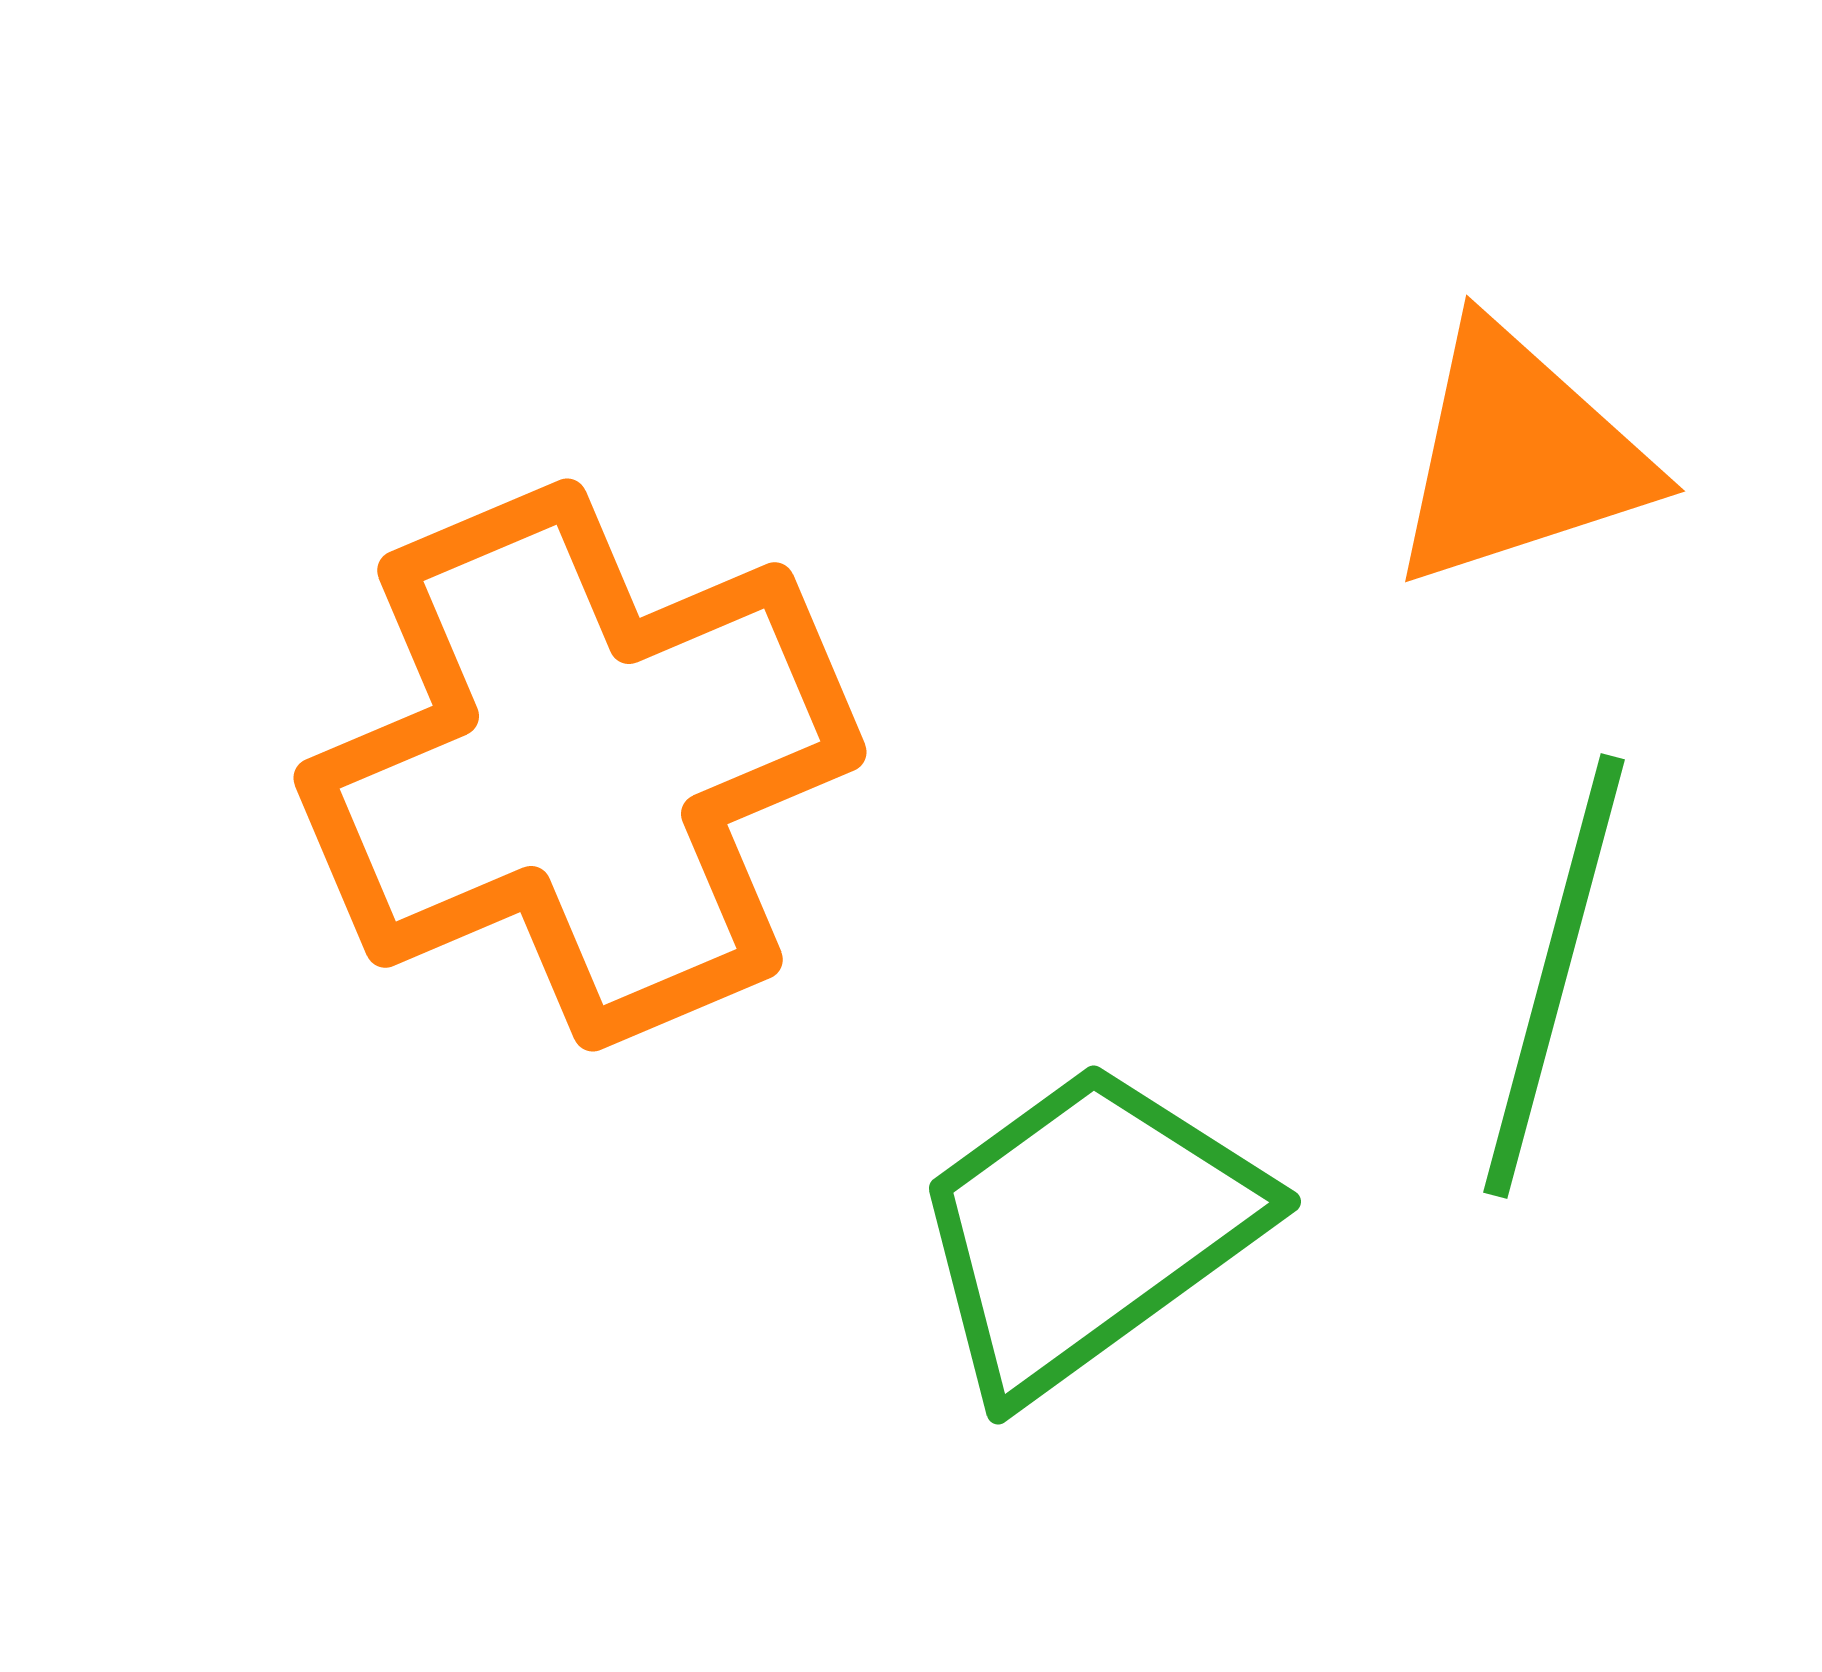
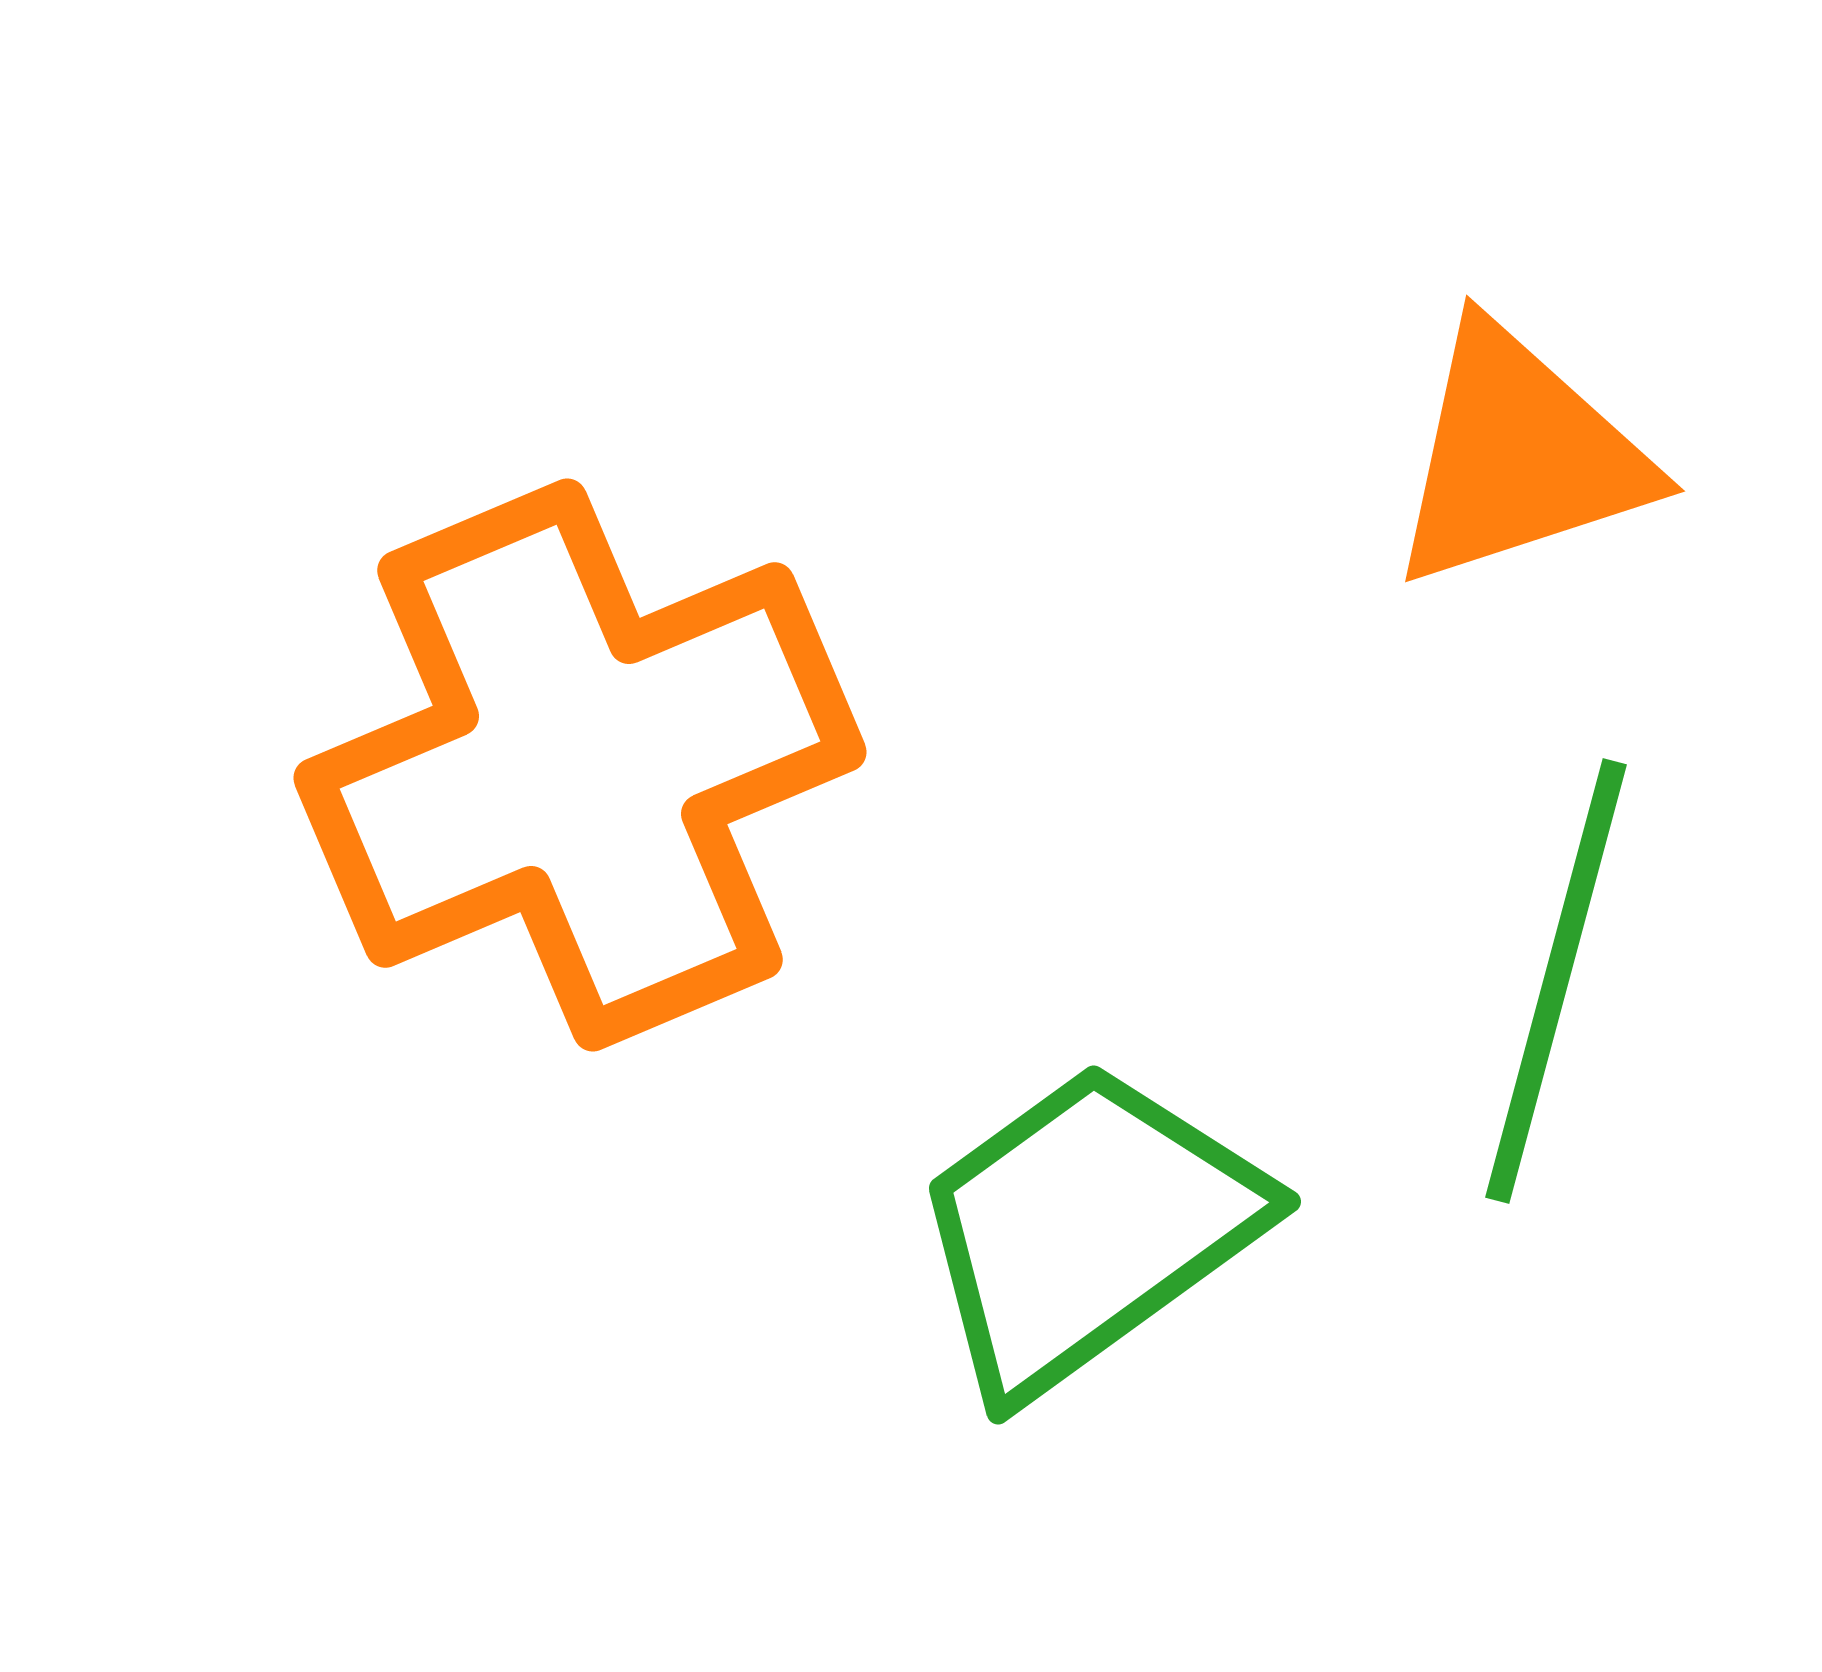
green line: moved 2 px right, 5 px down
